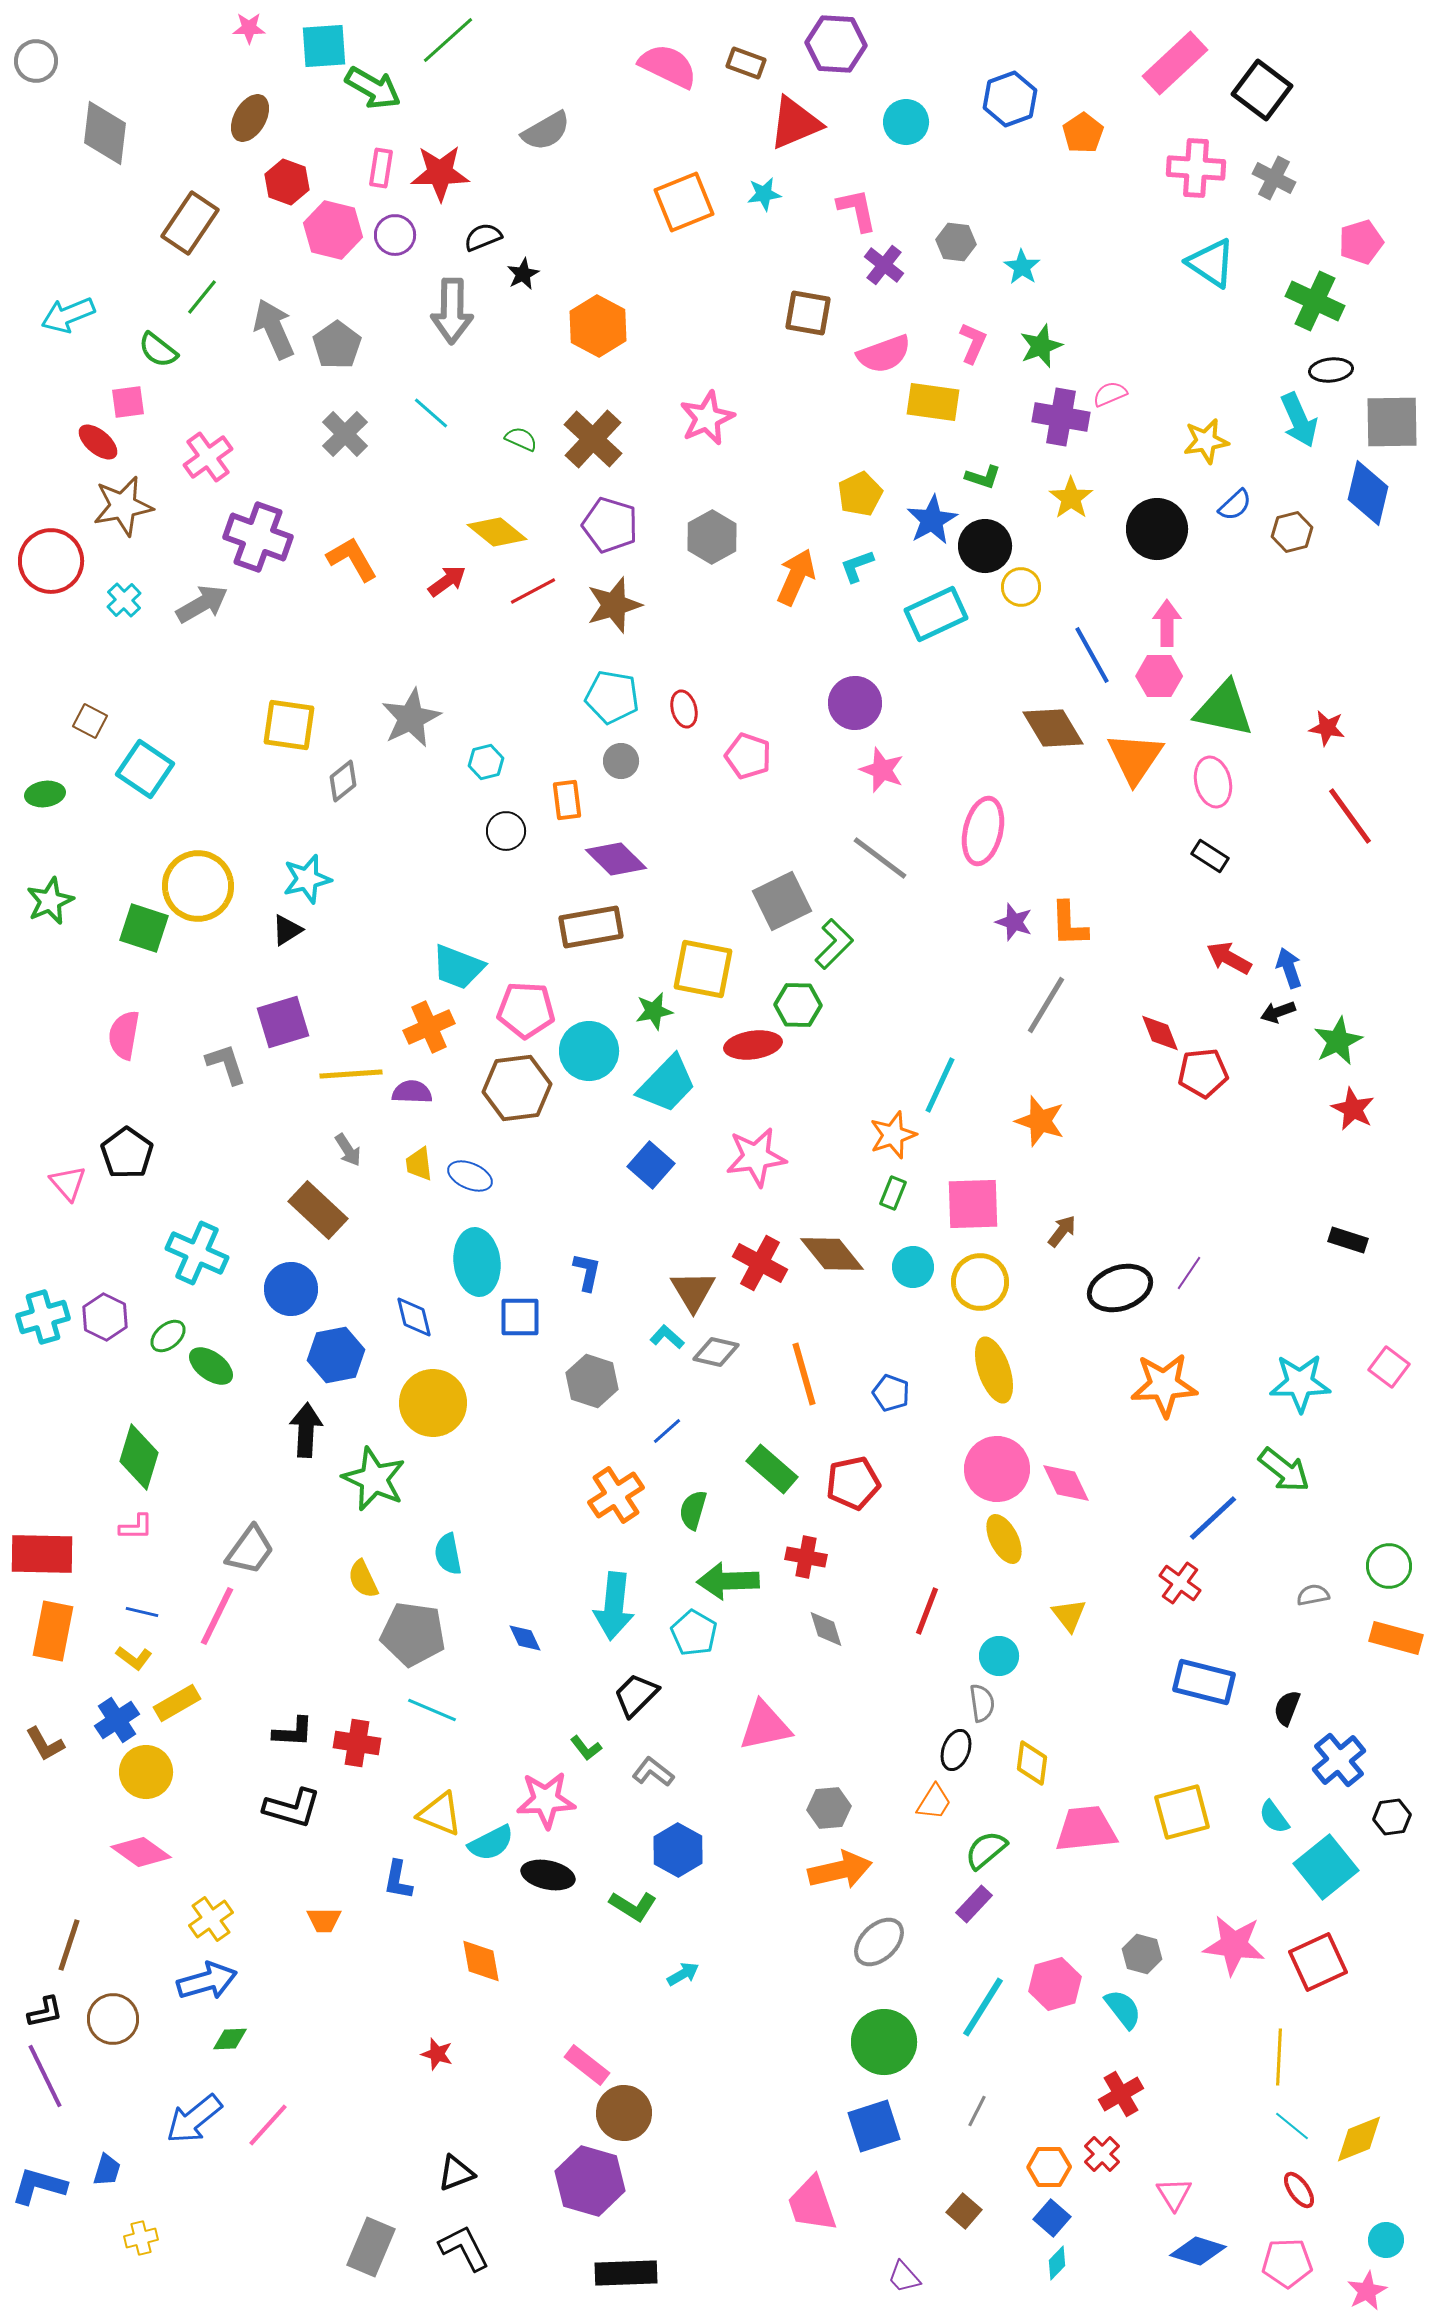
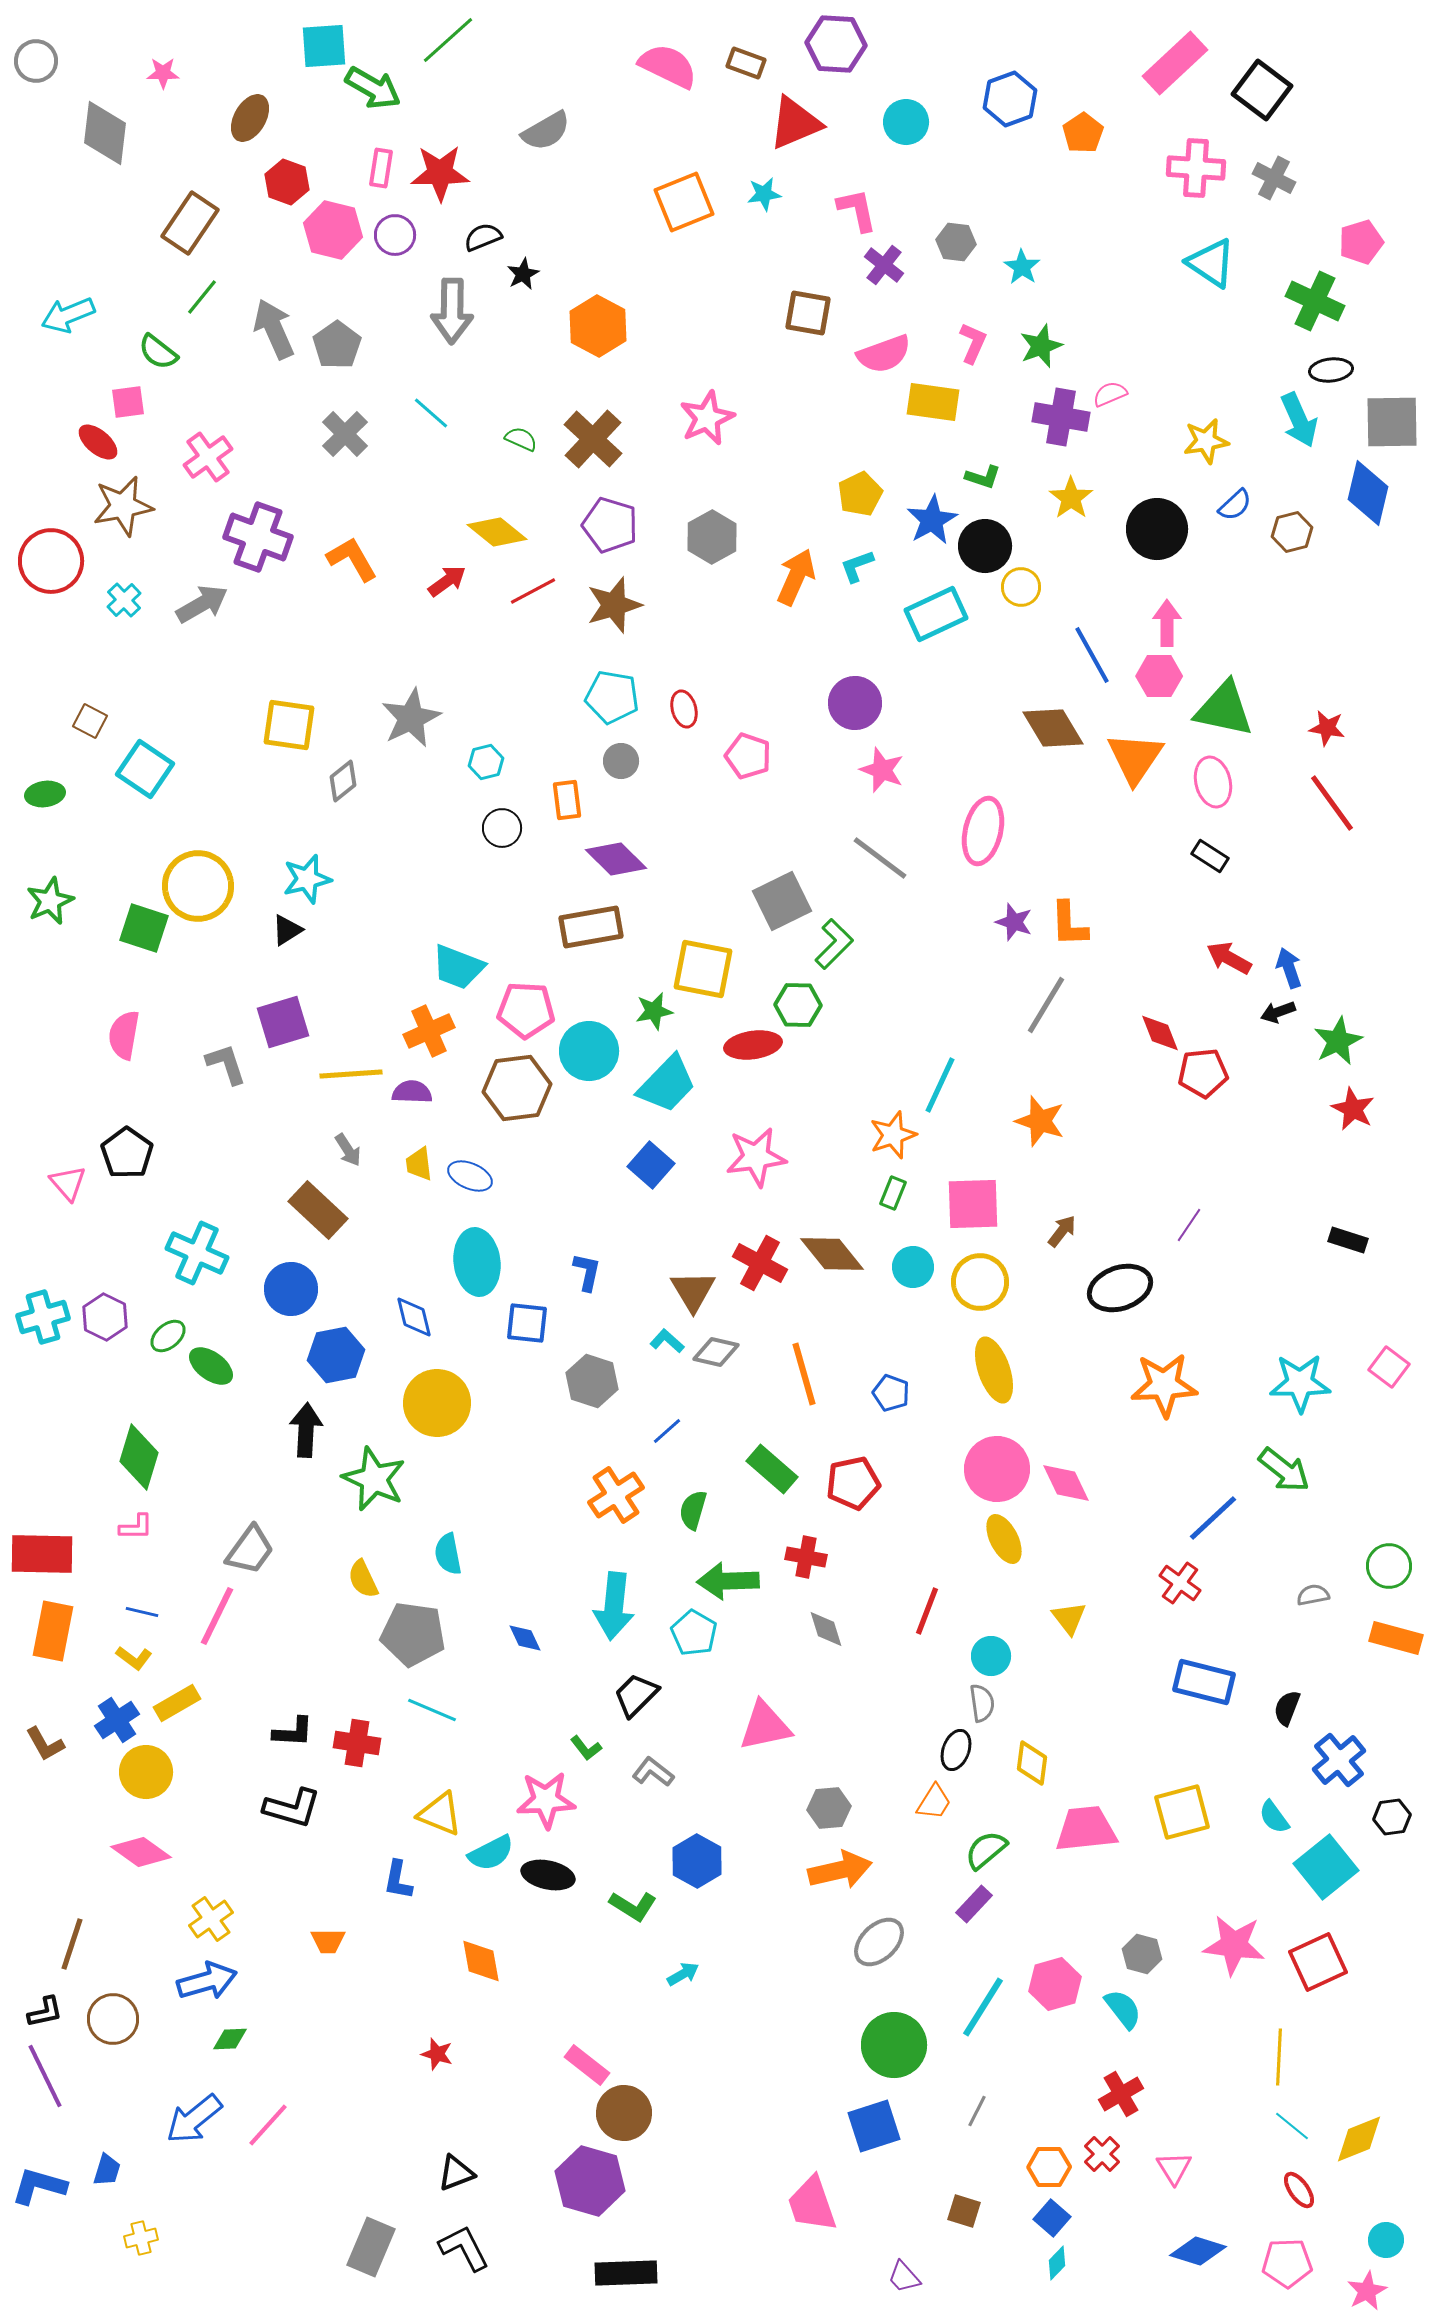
pink star at (249, 28): moved 86 px left, 45 px down
green semicircle at (158, 350): moved 2 px down
red line at (1350, 816): moved 18 px left, 13 px up
black circle at (506, 831): moved 4 px left, 3 px up
orange cross at (429, 1027): moved 4 px down
purple line at (1189, 1273): moved 48 px up
blue square at (520, 1317): moved 7 px right, 6 px down; rotated 6 degrees clockwise
cyan L-shape at (667, 1337): moved 4 px down
yellow circle at (433, 1403): moved 4 px right
yellow triangle at (1069, 1615): moved 3 px down
cyan circle at (999, 1656): moved 8 px left
cyan semicircle at (491, 1843): moved 10 px down
blue hexagon at (678, 1850): moved 19 px right, 11 px down
orange trapezoid at (324, 1920): moved 4 px right, 21 px down
brown line at (69, 1945): moved 3 px right, 1 px up
green circle at (884, 2042): moved 10 px right, 3 px down
pink triangle at (1174, 2194): moved 26 px up
brown square at (964, 2211): rotated 24 degrees counterclockwise
